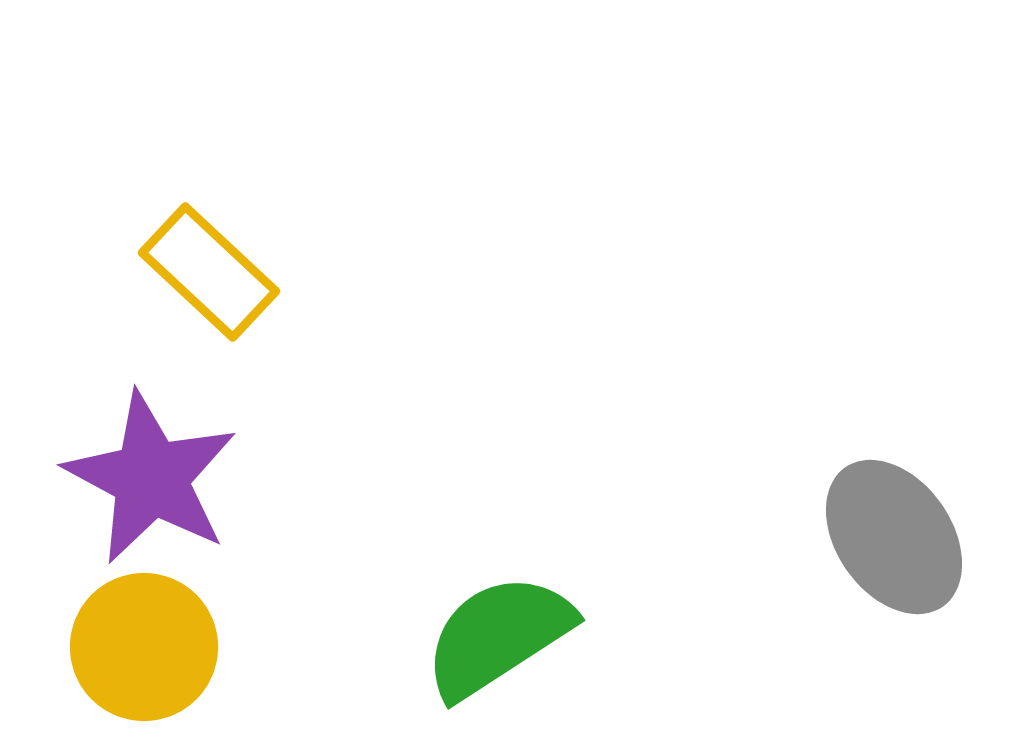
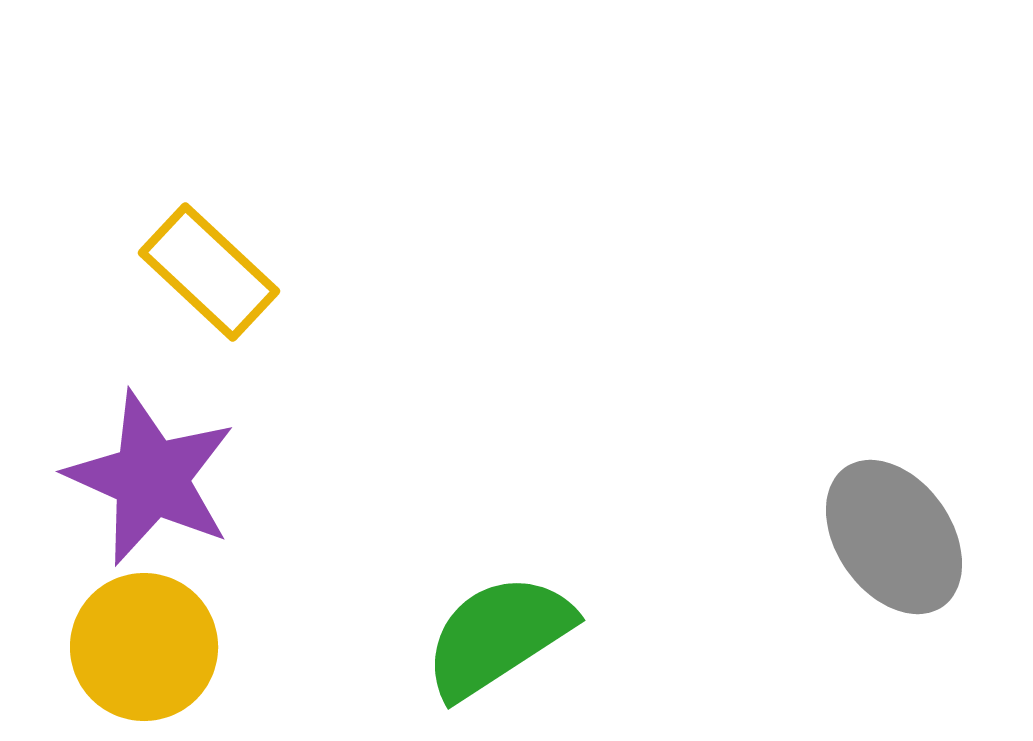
purple star: rotated 4 degrees counterclockwise
